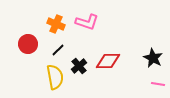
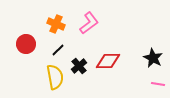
pink L-shape: moved 2 px right, 1 px down; rotated 55 degrees counterclockwise
red circle: moved 2 px left
